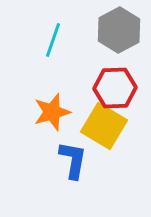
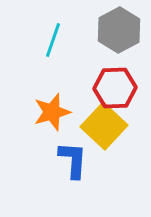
yellow square: rotated 12 degrees clockwise
blue L-shape: rotated 6 degrees counterclockwise
